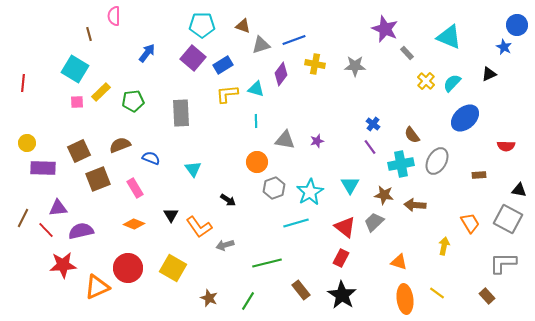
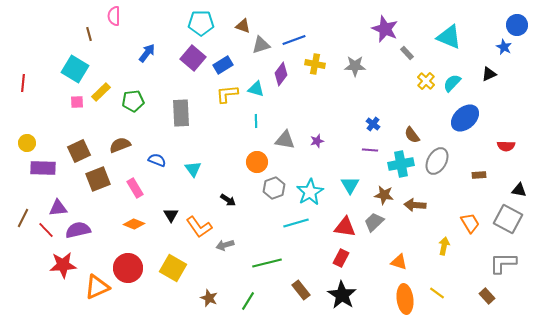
cyan pentagon at (202, 25): moved 1 px left, 2 px up
purple line at (370, 147): moved 3 px down; rotated 49 degrees counterclockwise
blue semicircle at (151, 158): moved 6 px right, 2 px down
red triangle at (345, 227): rotated 30 degrees counterclockwise
purple semicircle at (81, 231): moved 3 px left, 1 px up
